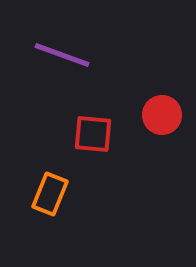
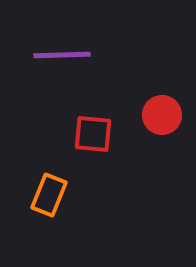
purple line: rotated 22 degrees counterclockwise
orange rectangle: moved 1 px left, 1 px down
